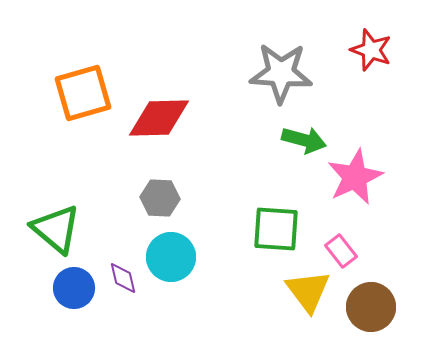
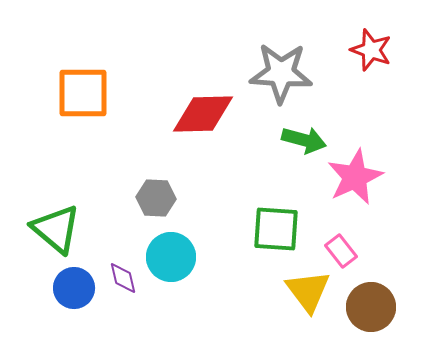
orange square: rotated 16 degrees clockwise
red diamond: moved 44 px right, 4 px up
gray hexagon: moved 4 px left
